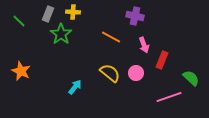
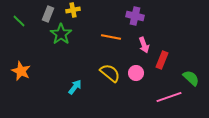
yellow cross: moved 2 px up; rotated 16 degrees counterclockwise
orange line: rotated 18 degrees counterclockwise
